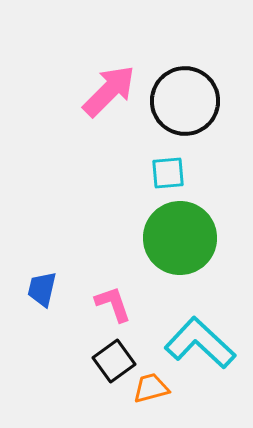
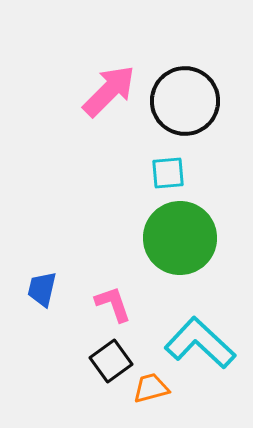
black square: moved 3 px left
